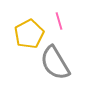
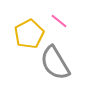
pink line: rotated 36 degrees counterclockwise
